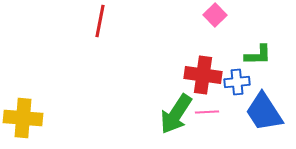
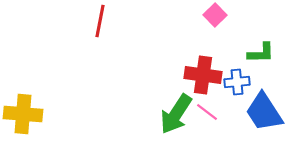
green L-shape: moved 3 px right, 2 px up
pink line: rotated 40 degrees clockwise
yellow cross: moved 4 px up
